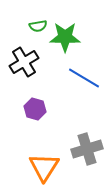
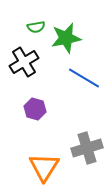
green semicircle: moved 2 px left, 1 px down
green star: moved 1 px right, 1 px down; rotated 12 degrees counterclockwise
gray cross: moved 1 px up
